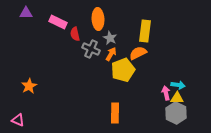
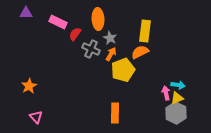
red semicircle: rotated 48 degrees clockwise
orange semicircle: moved 2 px right, 1 px up
yellow triangle: rotated 24 degrees counterclockwise
pink triangle: moved 18 px right, 3 px up; rotated 24 degrees clockwise
